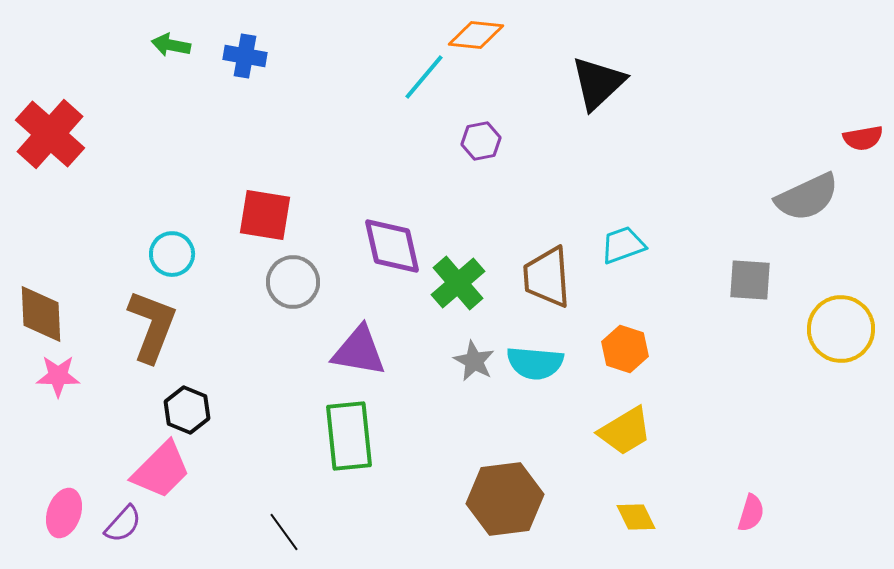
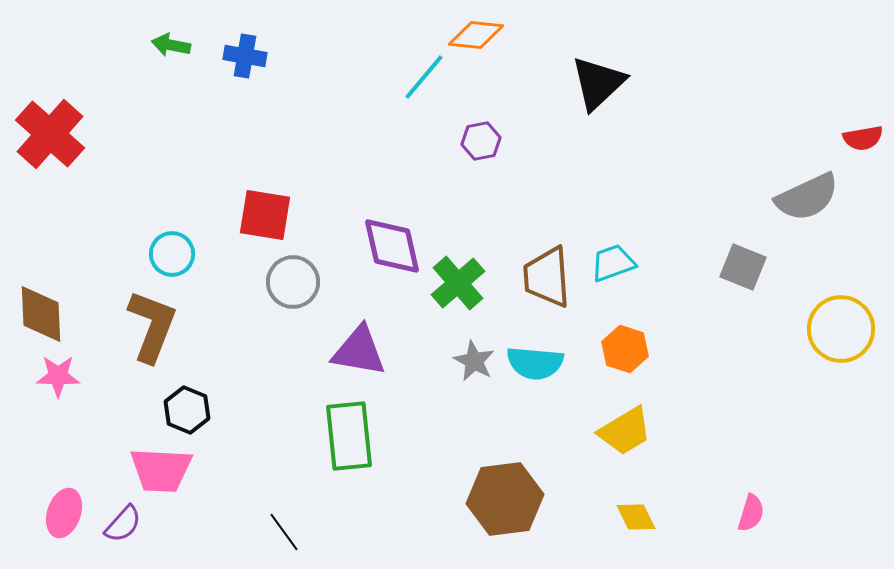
cyan trapezoid: moved 10 px left, 18 px down
gray square: moved 7 px left, 13 px up; rotated 18 degrees clockwise
pink trapezoid: rotated 48 degrees clockwise
